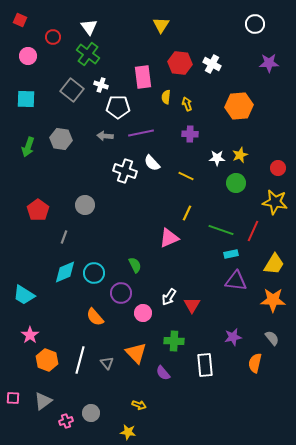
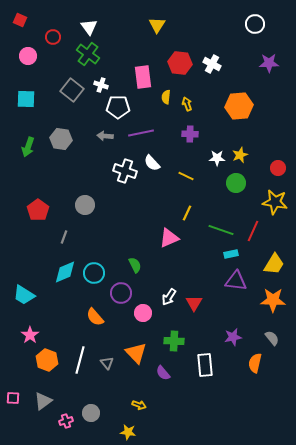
yellow triangle at (161, 25): moved 4 px left
red triangle at (192, 305): moved 2 px right, 2 px up
